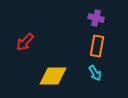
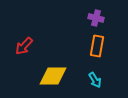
red arrow: moved 1 px left, 4 px down
cyan arrow: moved 7 px down
